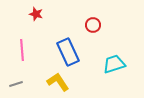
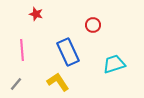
gray line: rotated 32 degrees counterclockwise
